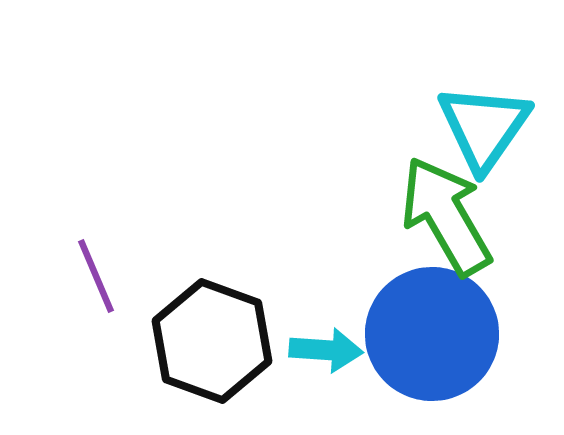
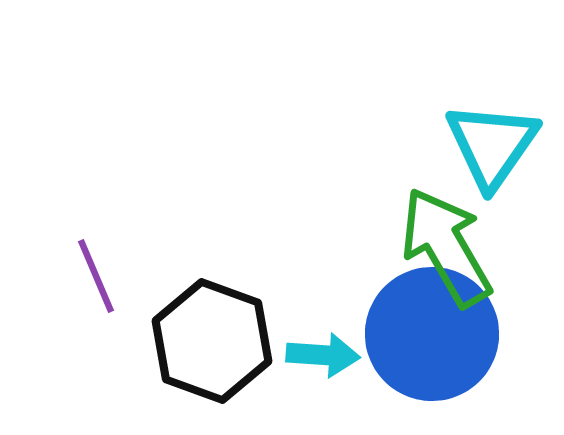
cyan triangle: moved 8 px right, 18 px down
green arrow: moved 31 px down
cyan arrow: moved 3 px left, 5 px down
